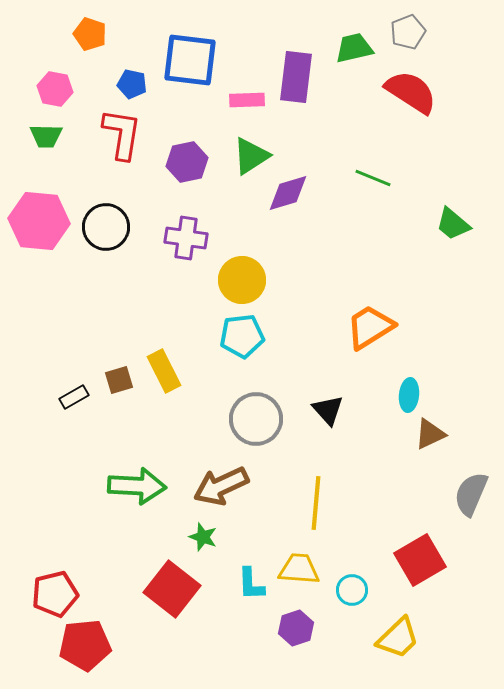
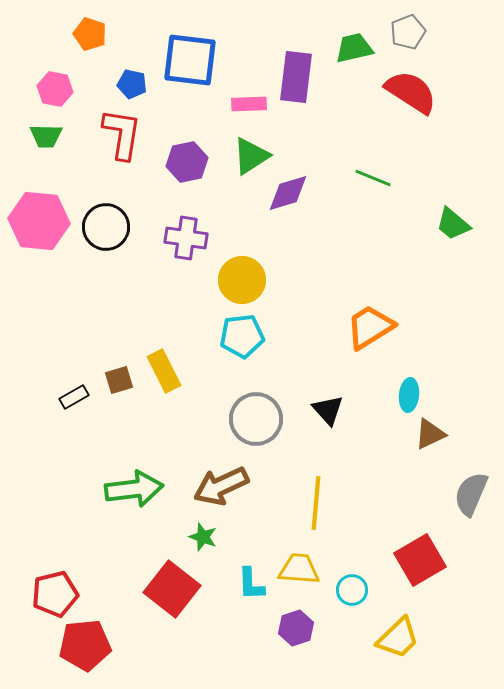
pink rectangle at (247, 100): moved 2 px right, 4 px down
green arrow at (137, 486): moved 3 px left, 3 px down; rotated 10 degrees counterclockwise
